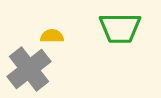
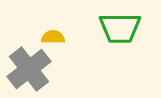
yellow semicircle: moved 1 px right, 1 px down
